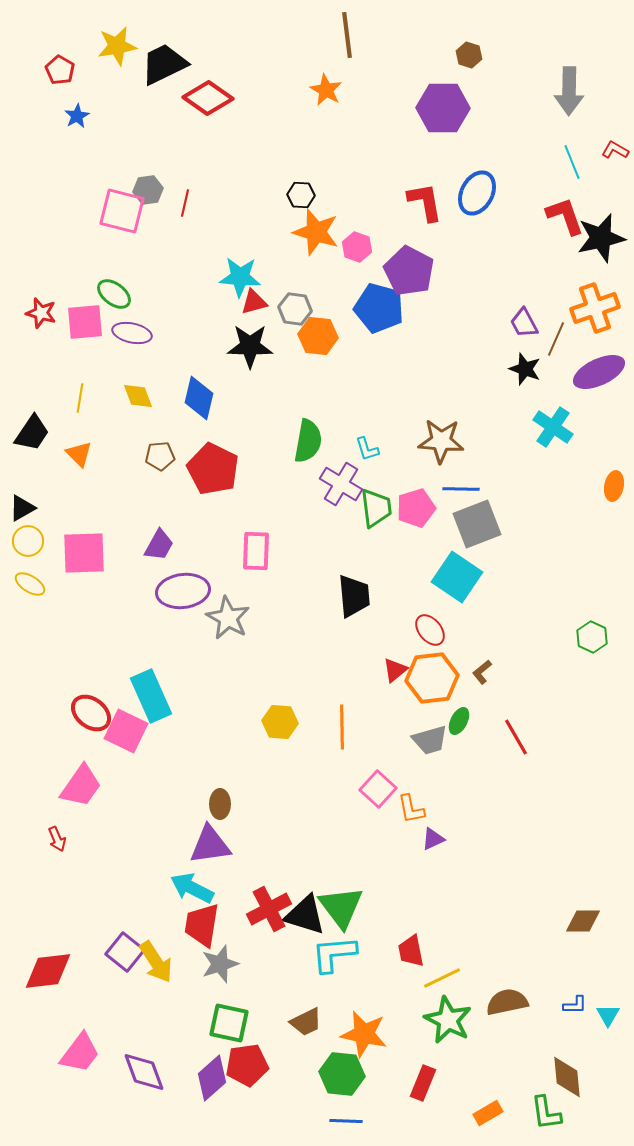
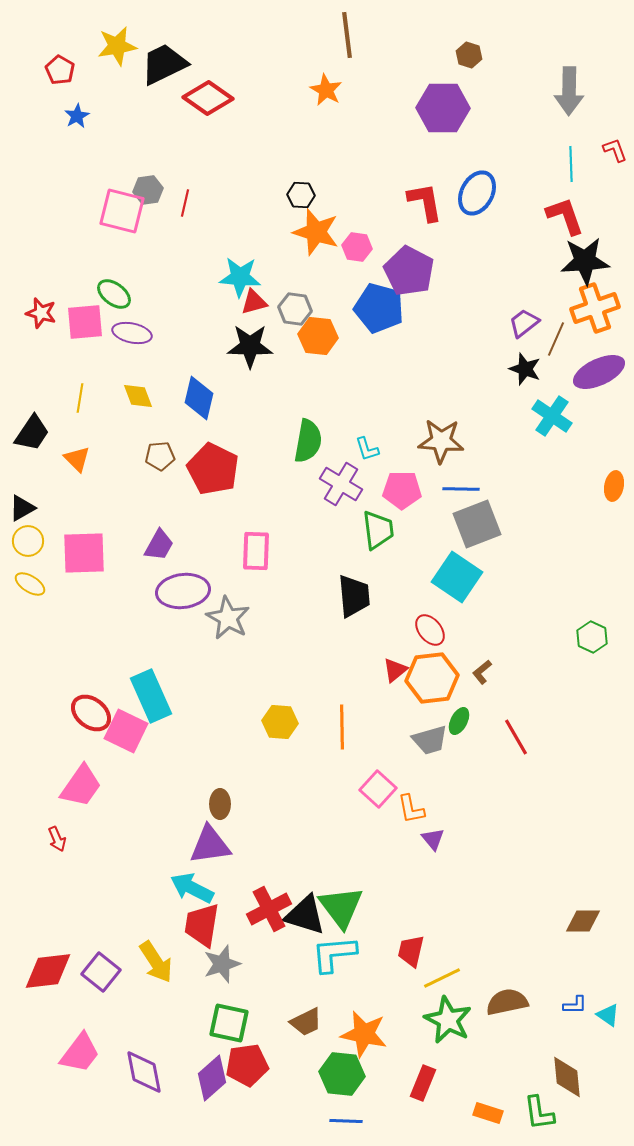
red L-shape at (615, 150): rotated 40 degrees clockwise
cyan line at (572, 162): moved 1 px left, 2 px down; rotated 20 degrees clockwise
black star at (601, 238): moved 16 px left, 23 px down; rotated 9 degrees clockwise
pink hexagon at (357, 247): rotated 12 degrees counterclockwise
purple trapezoid at (524, 323): rotated 80 degrees clockwise
cyan cross at (553, 427): moved 1 px left, 11 px up
orange triangle at (79, 454): moved 2 px left, 5 px down
green trapezoid at (376, 508): moved 2 px right, 22 px down
pink pentagon at (416, 508): moved 14 px left, 18 px up; rotated 18 degrees clockwise
purple triangle at (433, 839): rotated 45 degrees counterclockwise
red trapezoid at (411, 951): rotated 24 degrees clockwise
purple square at (125, 952): moved 24 px left, 20 px down
gray star at (220, 964): moved 2 px right
cyan triangle at (608, 1015): rotated 25 degrees counterclockwise
purple diamond at (144, 1072): rotated 9 degrees clockwise
orange rectangle at (488, 1113): rotated 48 degrees clockwise
green L-shape at (546, 1113): moved 7 px left
